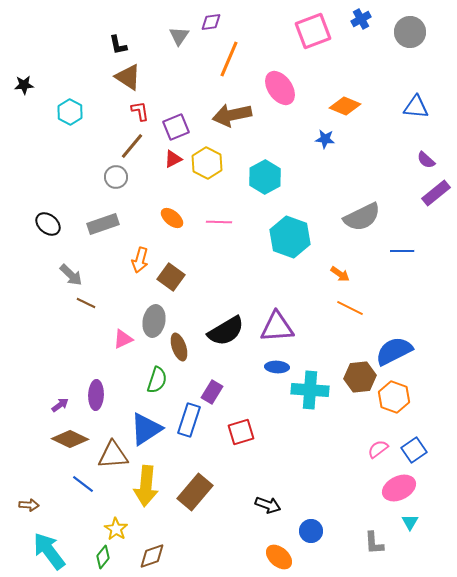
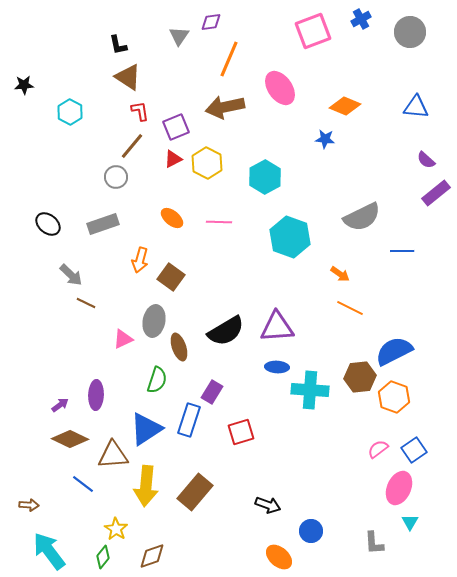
brown arrow at (232, 115): moved 7 px left, 8 px up
pink ellipse at (399, 488): rotated 40 degrees counterclockwise
